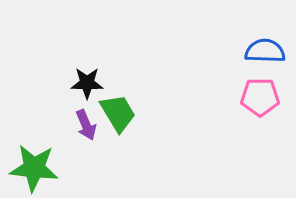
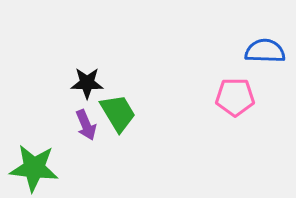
pink pentagon: moved 25 px left
